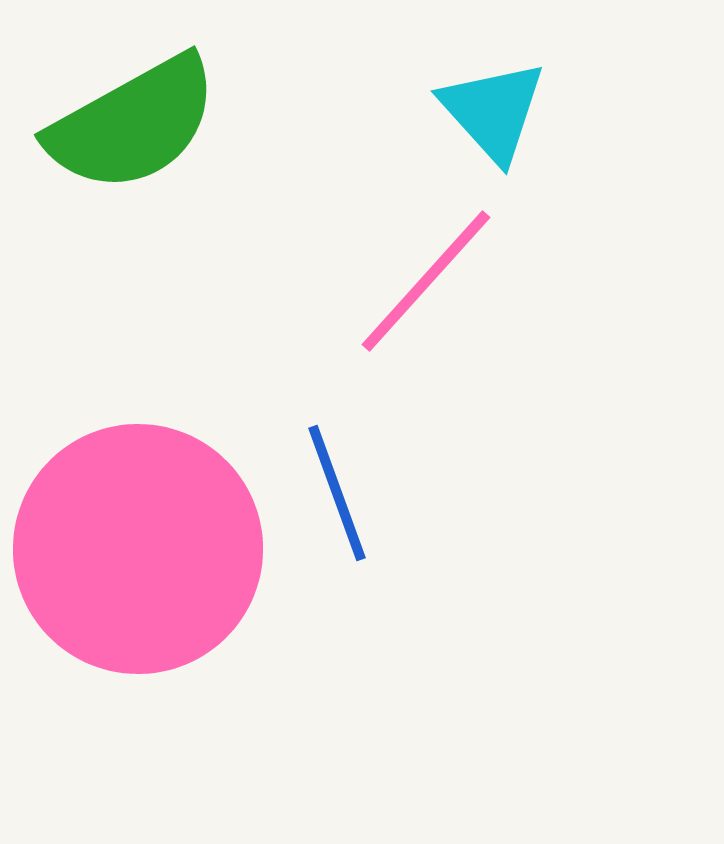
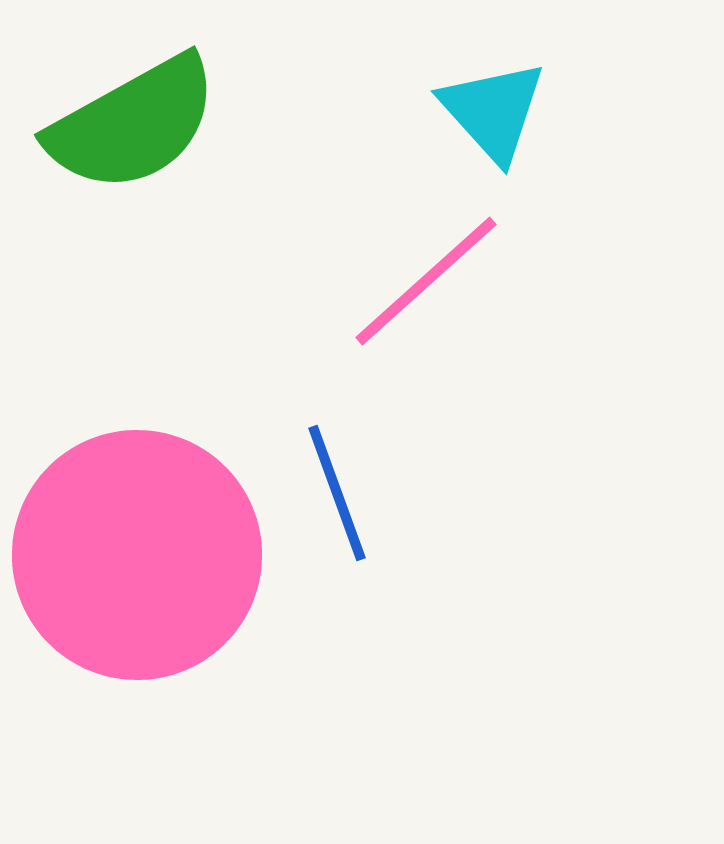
pink line: rotated 6 degrees clockwise
pink circle: moved 1 px left, 6 px down
